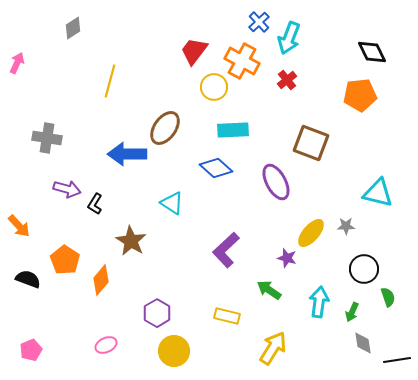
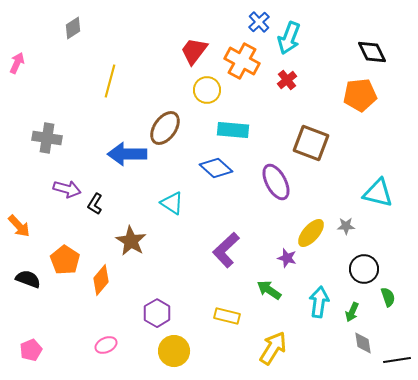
yellow circle at (214, 87): moved 7 px left, 3 px down
cyan rectangle at (233, 130): rotated 8 degrees clockwise
